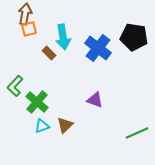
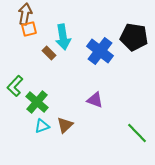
blue cross: moved 2 px right, 3 px down
green line: rotated 70 degrees clockwise
